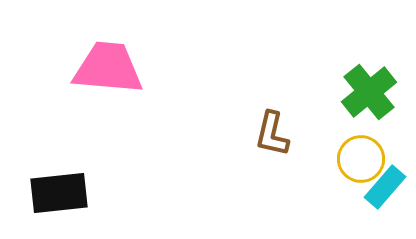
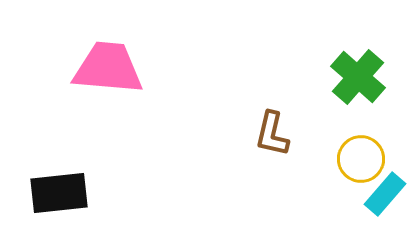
green cross: moved 11 px left, 15 px up; rotated 10 degrees counterclockwise
cyan rectangle: moved 7 px down
